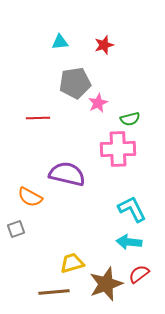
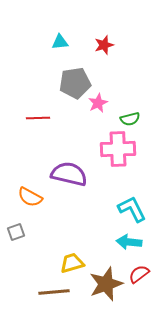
purple semicircle: moved 2 px right
gray square: moved 3 px down
